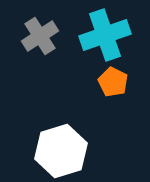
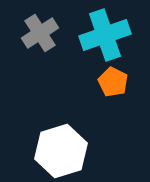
gray cross: moved 3 px up
